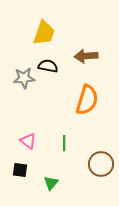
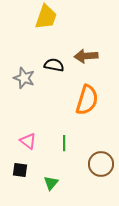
yellow trapezoid: moved 2 px right, 16 px up
black semicircle: moved 6 px right, 1 px up
gray star: rotated 25 degrees clockwise
